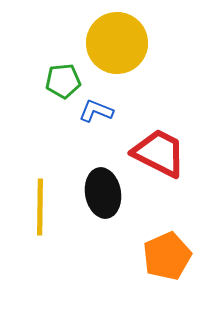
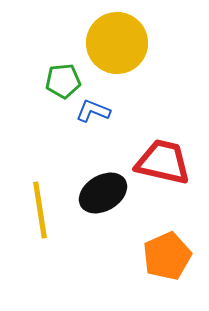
blue L-shape: moved 3 px left
red trapezoid: moved 4 px right, 9 px down; rotated 14 degrees counterclockwise
black ellipse: rotated 69 degrees clockwise
yellow line: moved 3 px down; rotated 10 degrees counterclockwise
